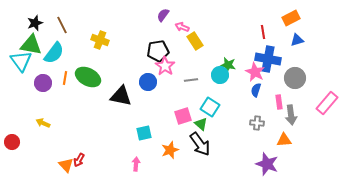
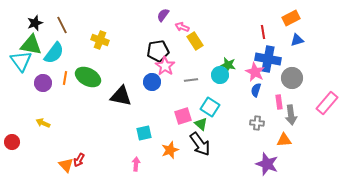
gray circle at (295, 78): moved 3 px left
blue circle at (148, 82): moved 4 px right
